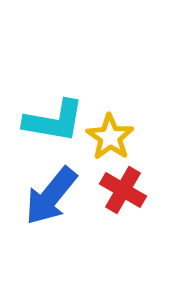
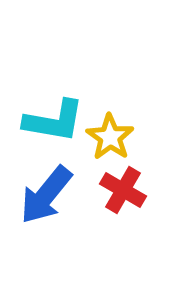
blue arrow: moved 5 px left, 1 px up
